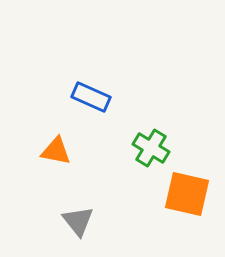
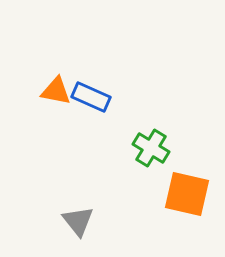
orange triangle: moved 60 px up
